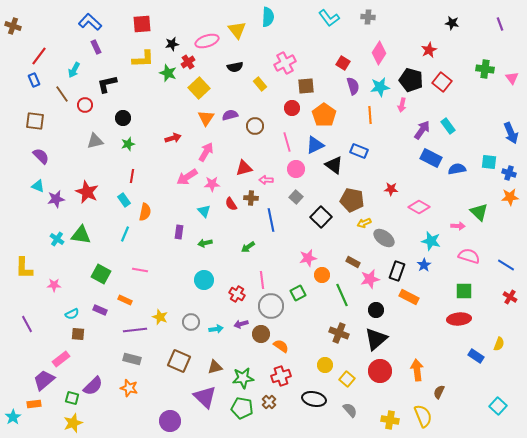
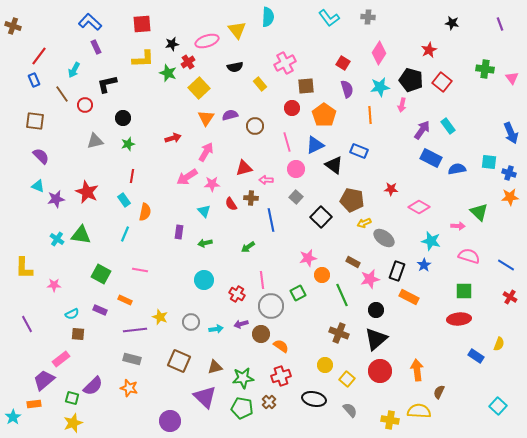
purple semicircle at (353, 86): moved 6 px left, 3 px down
yellow semicircle at (423, 416): moved 4 px left, 5 px up; rotated 65 degrees counterclockwise
